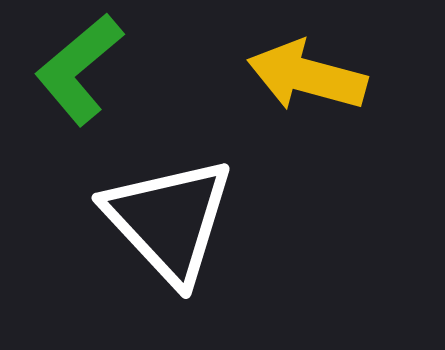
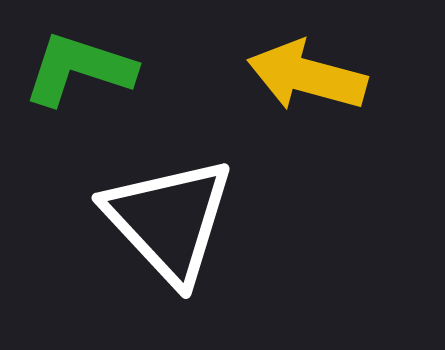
green L-shape: rotated 58 degrees clockwise
